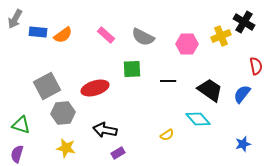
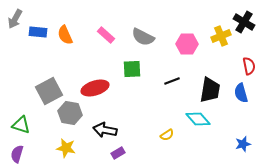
orange semicircle: moved 2 px right; rotated 102 degrees clockwise
red semicircle: moved 7 px left
black line: moved 4 px right; rotated 21 degrees counterclockwise
gray square: moved 2 px right, 5 px down
black trapezoid: rotated 64 degrees clockwise
blue semicircle: moved 1 px left, 1 px up; rotated 54 degrees counterclockwise
gray hexagon: moved 7 px right; rotated 15 degrees clockwise
